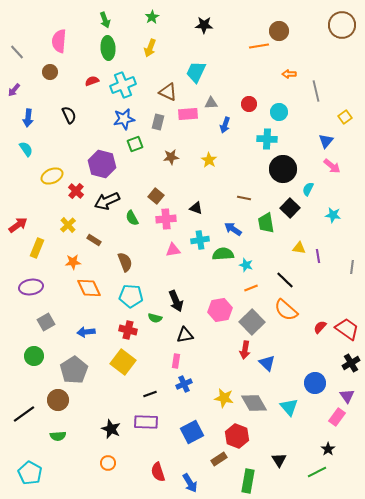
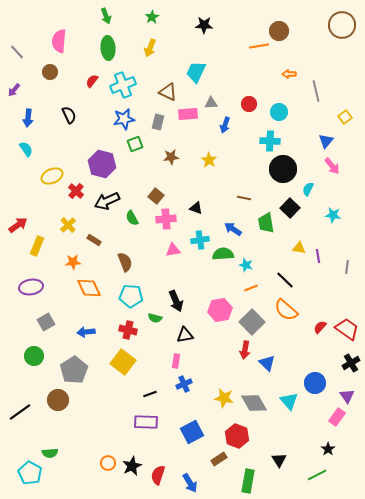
green arrow at (105, 20): moved 1 px right, 4 px up
red semicircle at (92, 81): rotated 32 degrees counterclockwise
cyan cross at (267, 139): moved 3 px right, 2 px down
pink arrow at (332, 166): rotated 12 degrees clockwise
yellow rectangle at (37, 248): moved 2 px up
gray line at (352, 267): moved 5 px left
cyan triangle at (289, 407): moved 6 px up
black line at (24, 414): moved 4 px left, 2 px up
black star at (111, 429): moved 21 px right, 37 px down; rotated 24 degrees clockwise
green semicircle at (58, 436): moved 8 px left, 17 px down
red semicircle at (158, 472): moved 3 px down; rotated 36 degrees clockwise
green line at (317, 472): moved 3 px down
